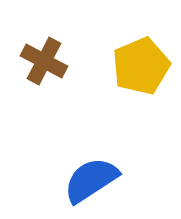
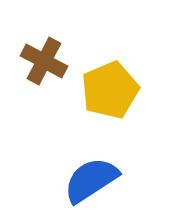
yellow pentagon: moved 31 px left, 24 px down
